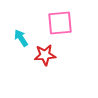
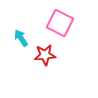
pink square: rotated 32 degrees clockwise
